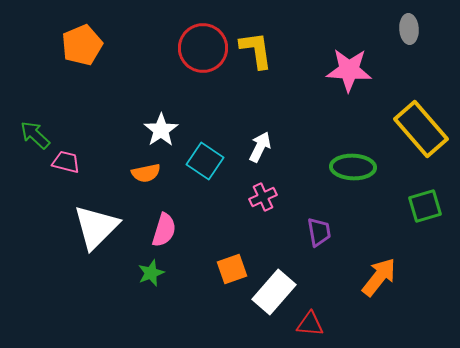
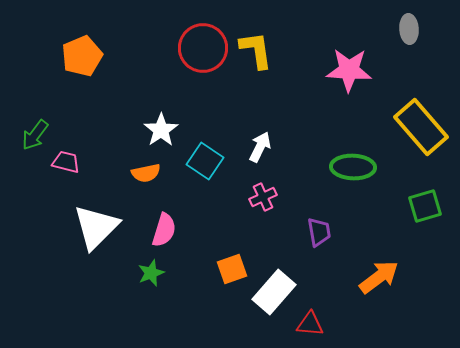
orange pentagon: moved 11 px down
yellow rectangle: moved 2 px up
green arrow: rotated 96 degrees counterclockwise
orange arrow: rotated 15 degrees clockwise
